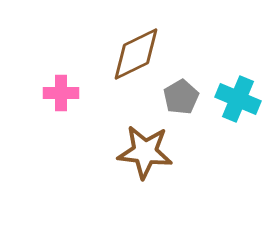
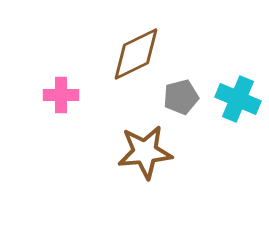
pink cross: moved 2 px down
gray pentagon: rotated 16 degrees clockwise
brown star: rotated 12 degrees counterclockwise
